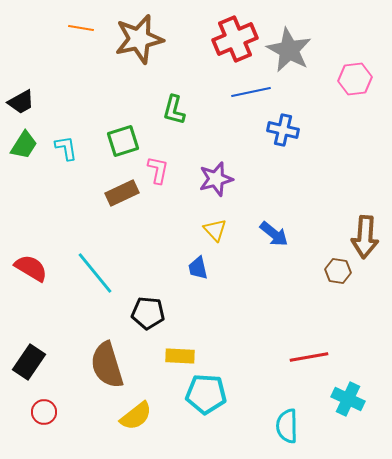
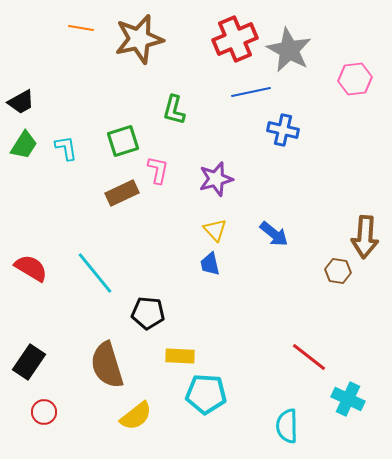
blue trapezoid: moved 12 px right, 4 px up
red line: rotated 48 degrees clockwise
